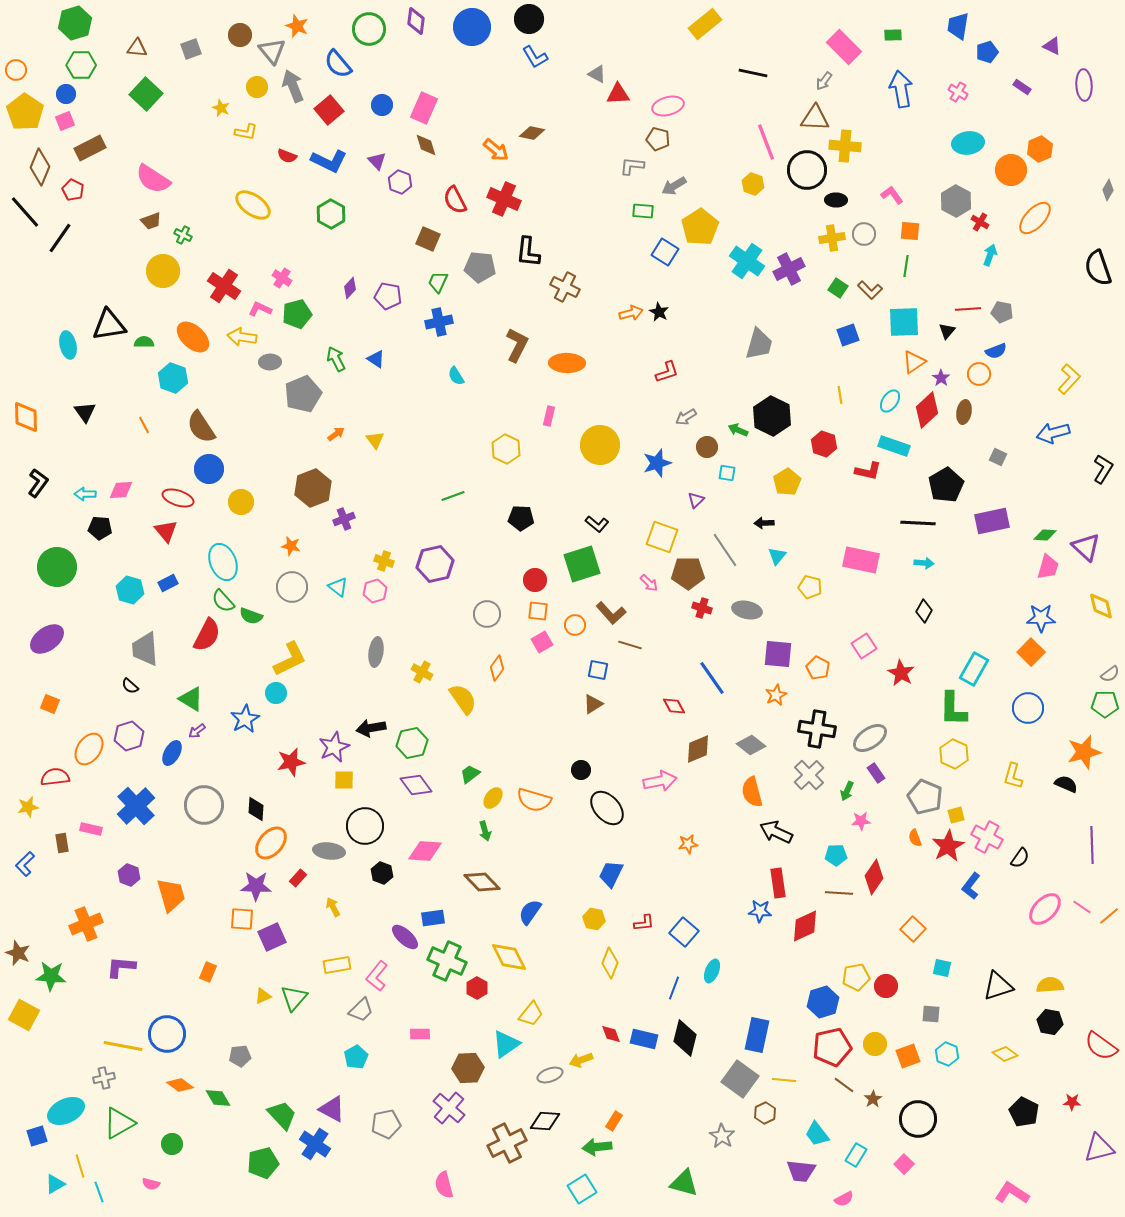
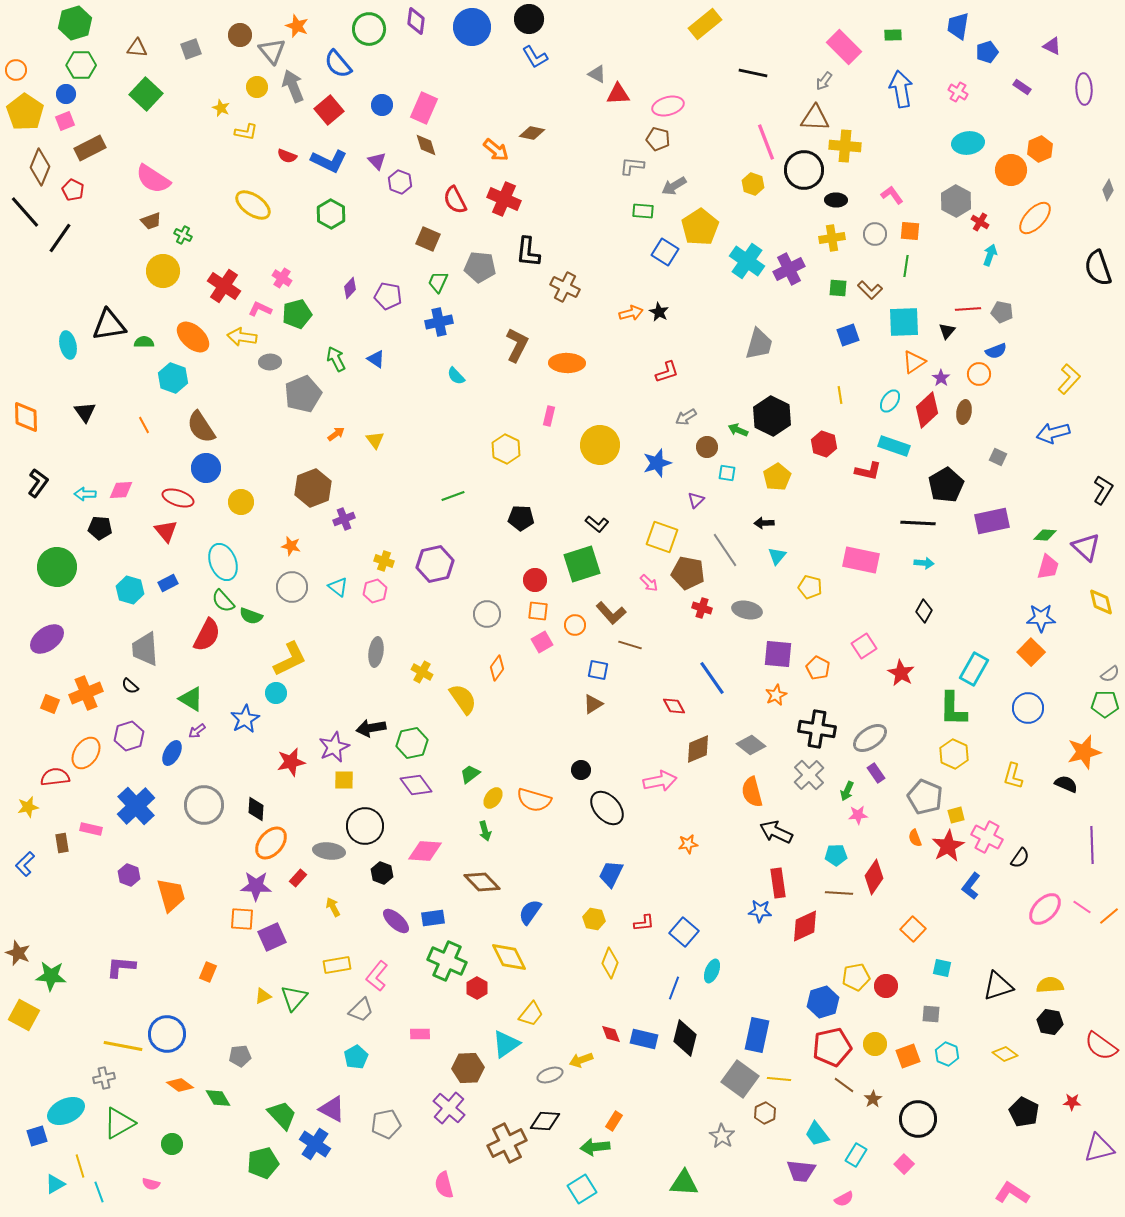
purple ellipse at (1084, 85): moved 4 px down
black circle at (807, 170): moved 3 px left
gray circle at (864, 234): moved 11 px right
green square at (838, 288): rotated 30 degrees counterclockwise
cyan semicircle at (456, 376): rotated 12 degrees counterclockwise
blue circle at (209, 469): moved 3 px left, 1 px up
black L-shape at (1103, 469): moved 21 px down
yellow pentagon at (787, 482): moved 10 px left, 5 px up
brown pentagon at (688, 573): rotated 12 degrees clockwise
yellow diamond at (1101, 606): moved 4 px up
orange ellipse at (89, 749): moved 3 px left, 4 px down
pink star at (861, 821): moved 3 px left, 6 px up
orange cross at (86, 924): moved 231 px up
purple ellipse at (405, 937): moved 9 px left, 16 px up
yellow line at (784, 1080): moved 5 px left, 1 px up
green arrow at (597, 1147): moved 2 px left
green triangle at (684, 1183): rotated 12 degrees counterclockwise
